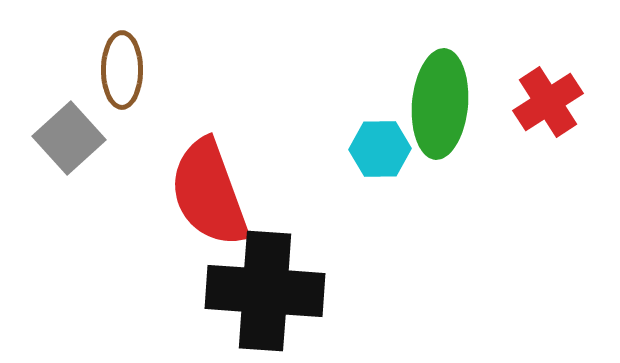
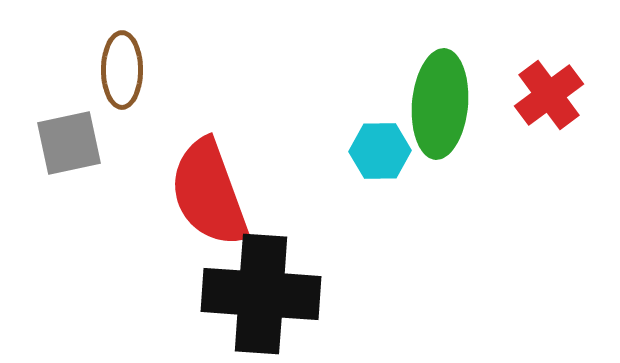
red cross: moved 1 px right, 7 px up; rotated 4 degrees counterclockwise
gray square: moved 5 px down; rotated 30 degrees clockwise
cyan hexagon: moved 2 px down
black cross: moved 4 px left, 3 px down
